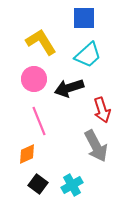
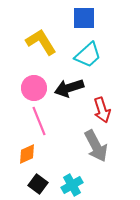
pink circle: moved 9 px down
